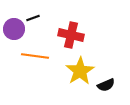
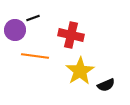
purple circle: moved 1 px right, 1 px down
